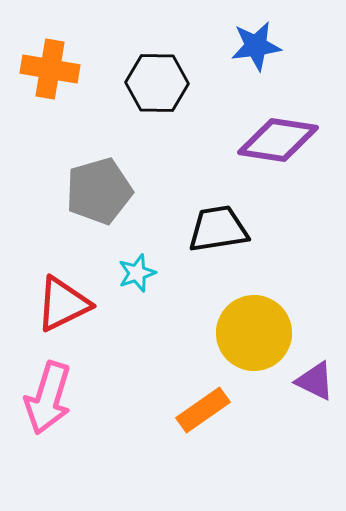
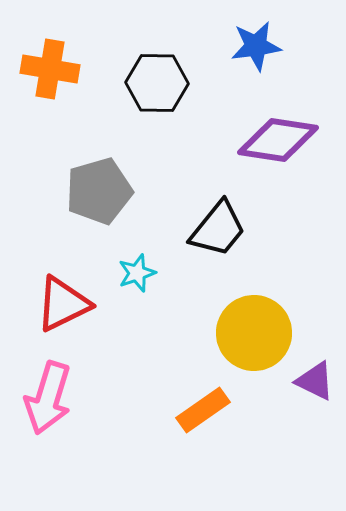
black trapezoid: rotated 138 degrees clockwise
